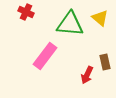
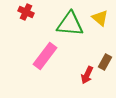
brown rectangle: rotated 42 degrees clockwise
